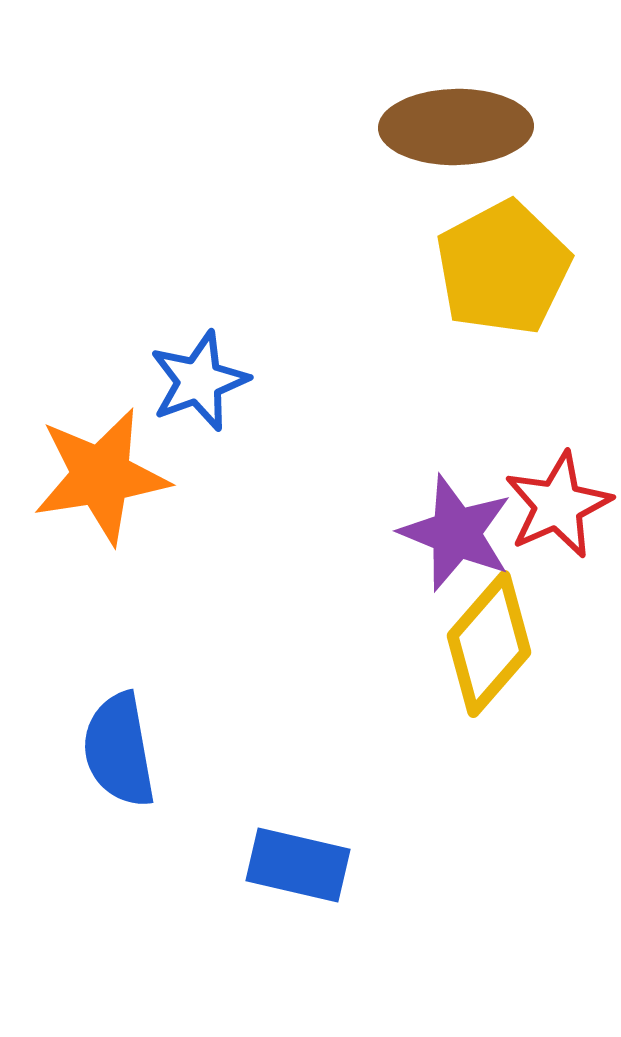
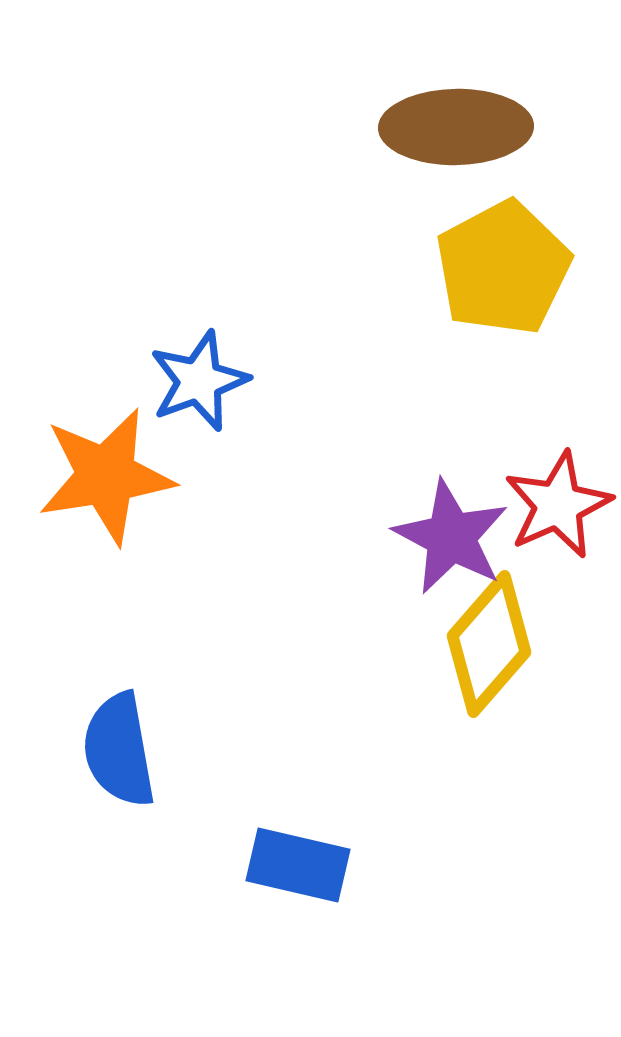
orange star: moved 5 px right
purple star: moved 5 px left, 4 px down; rotated 6 degrees clockwise
